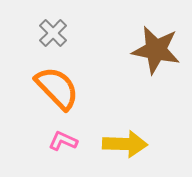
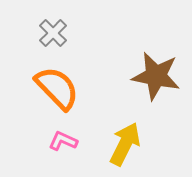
brown star: moved 26 px down
yellow arrow: rotated 66 degrees counterclockwise
